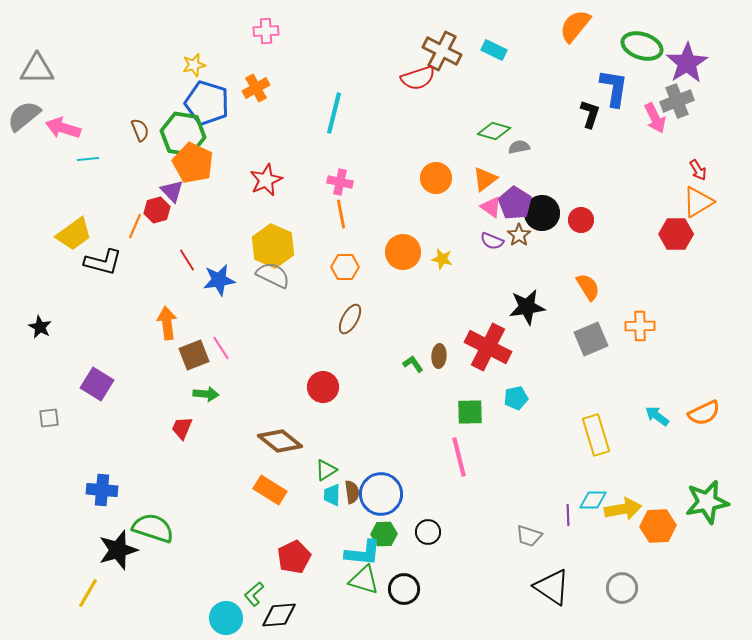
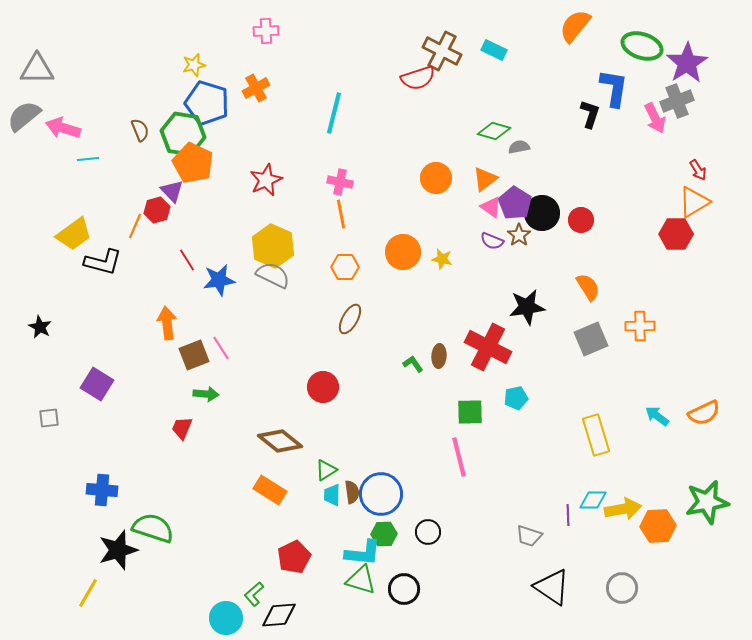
orange triangle at (698, 202): moved 4 px left
green triangle at (364, 580): moved 3 px left
